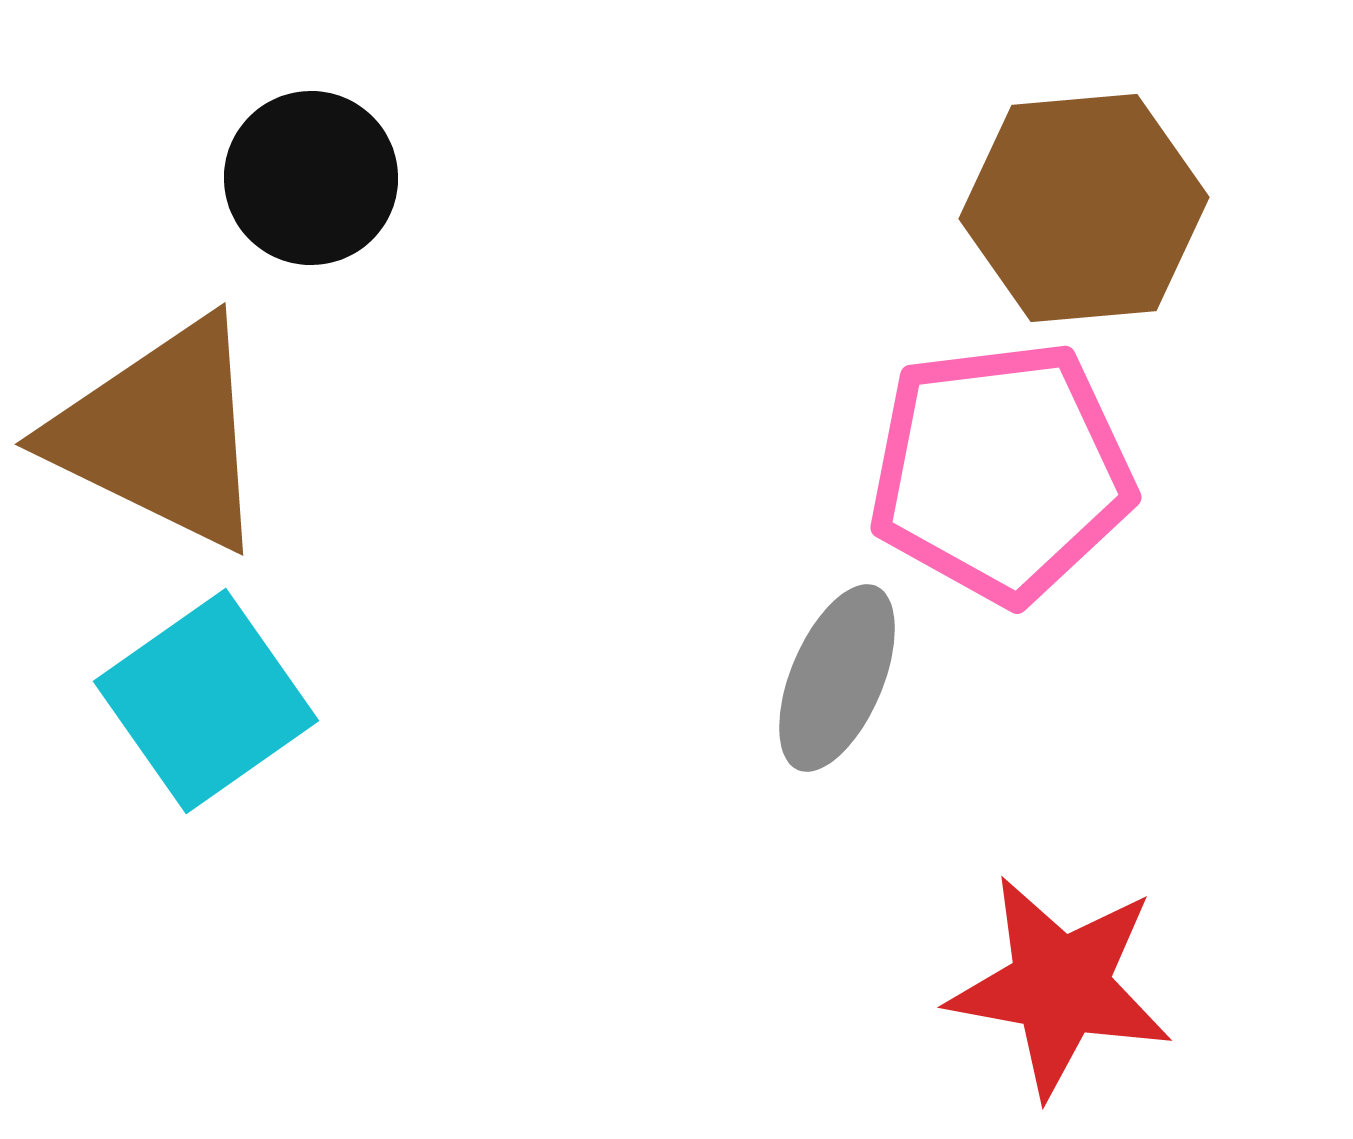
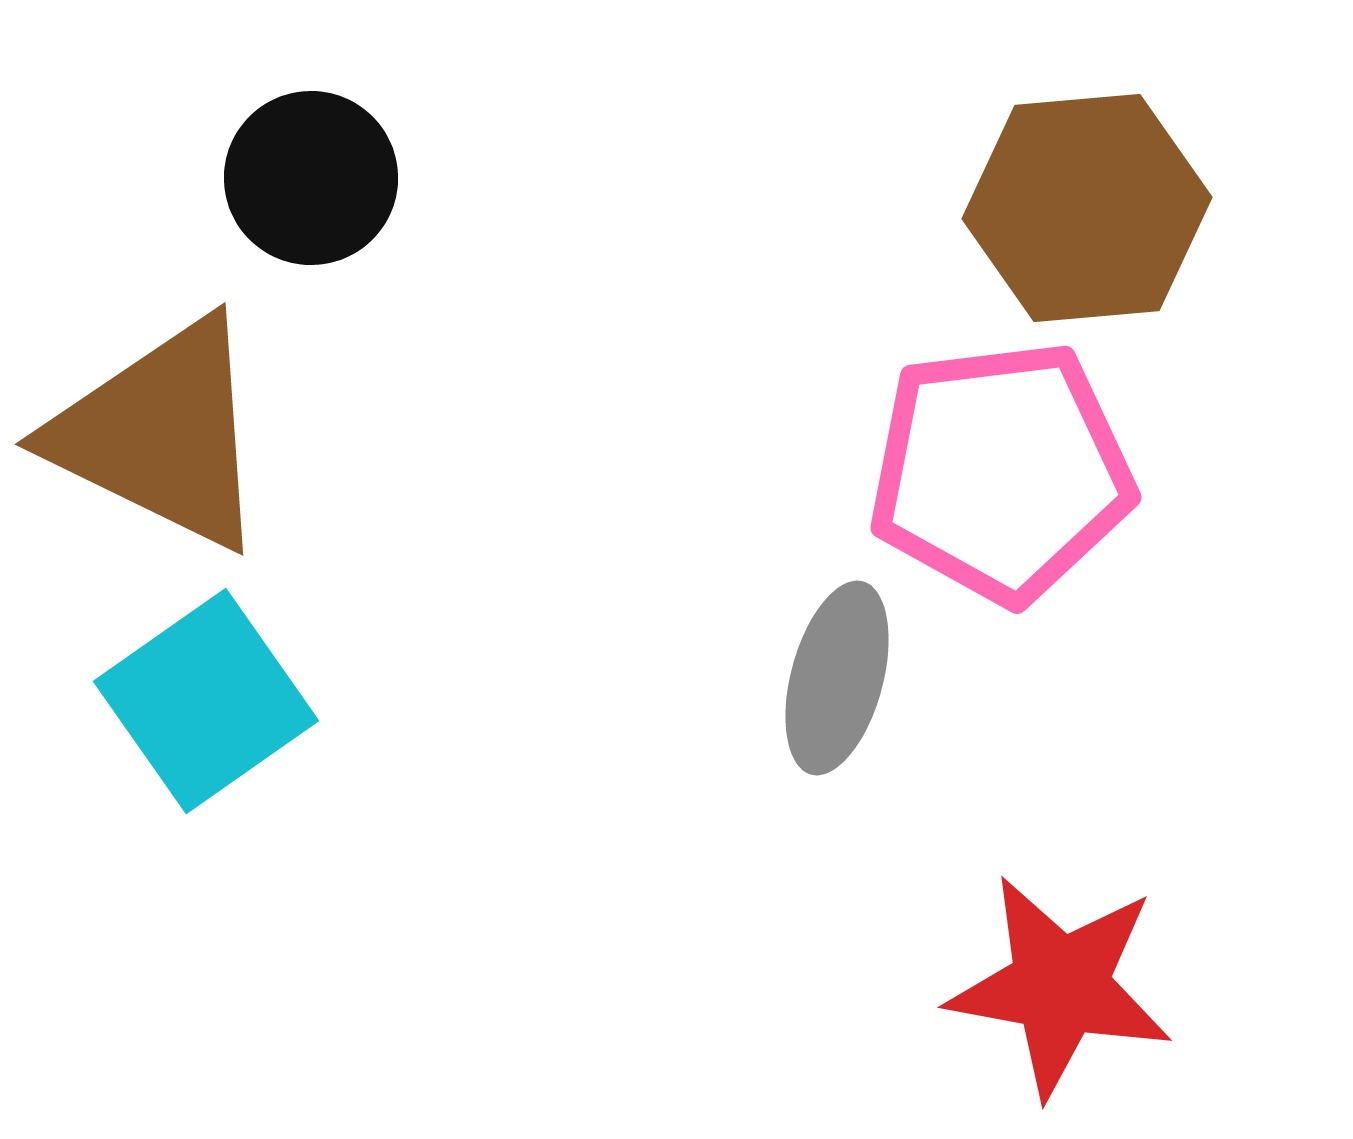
brown hexagon: moved 3 px right
gray ellipse: rotated 8 degrees counterclockwise
